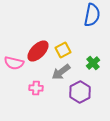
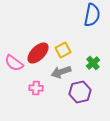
red ellipse: moved 2 px down
pink semicircle: rotated 24 degrees clockwise
gray arrow: rotated 18 degrees clockwise
purple hexagon: rotated 15 degrees clockwise
